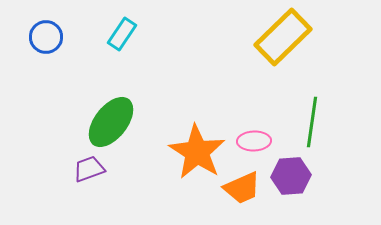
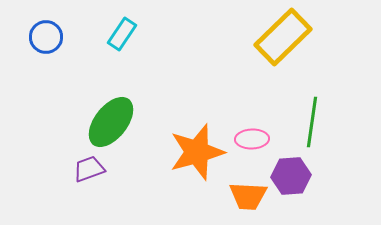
pink ellipse: moved 2 px left, 2 px up
orange star: rotated 24 degrees clockwise
orange trapezoid: moved 6 px right, 8 px down; rotated 27 degrees clockwise
